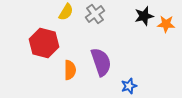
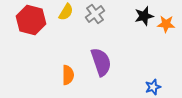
red hexagon: moved 13 px left, 23 px up
orange semicircle: moved 2 px left, 5 px down
blue star: moved 24 px right, 1 px down
